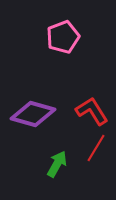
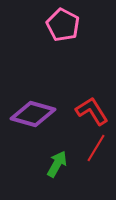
pink pentagon: moved 12 px up; rotated 24 degrees counterclockwise
